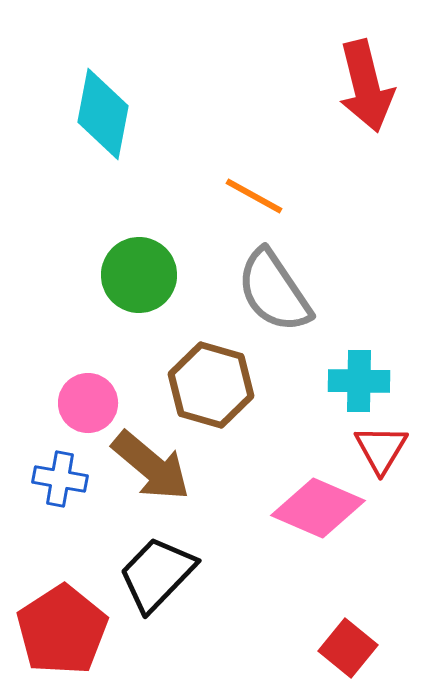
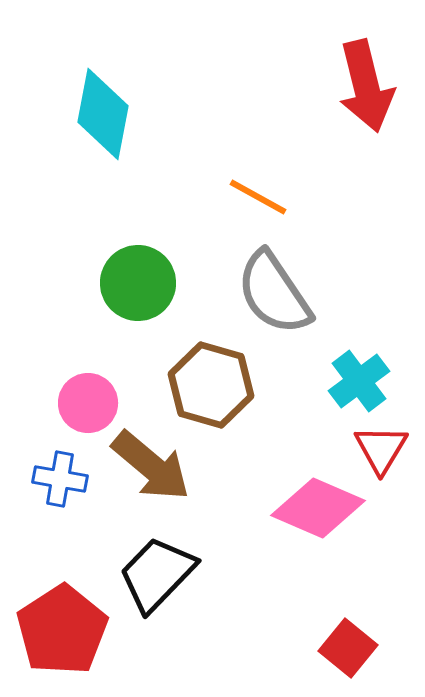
orange line: moved 4 px right, 1 px down
green circle: moved 1 px left, 8 px down
gray semicircle: moved 2 px down
cyan cross: rotated 38 degrees counterclockwise
